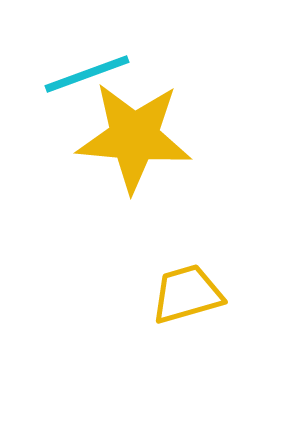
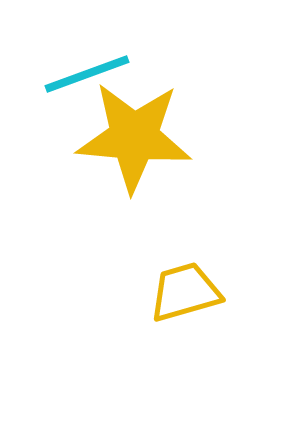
yellow trapezoid: moved 2 px left, 2 px up
